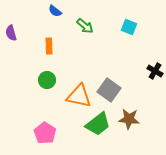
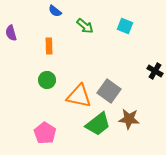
cyan square: moved 4 px left, 1 px up
gray square: moved 1 px down
